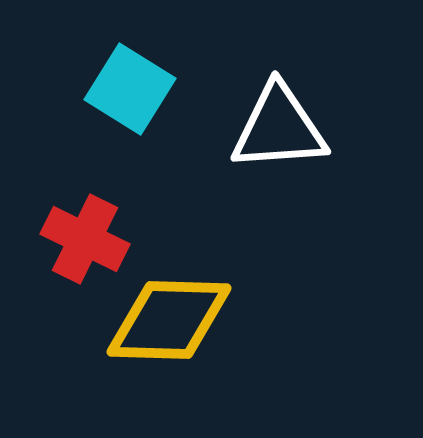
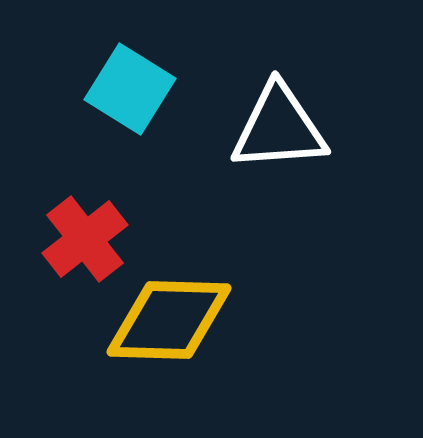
red cross: rotated 26 degrees clockwise
